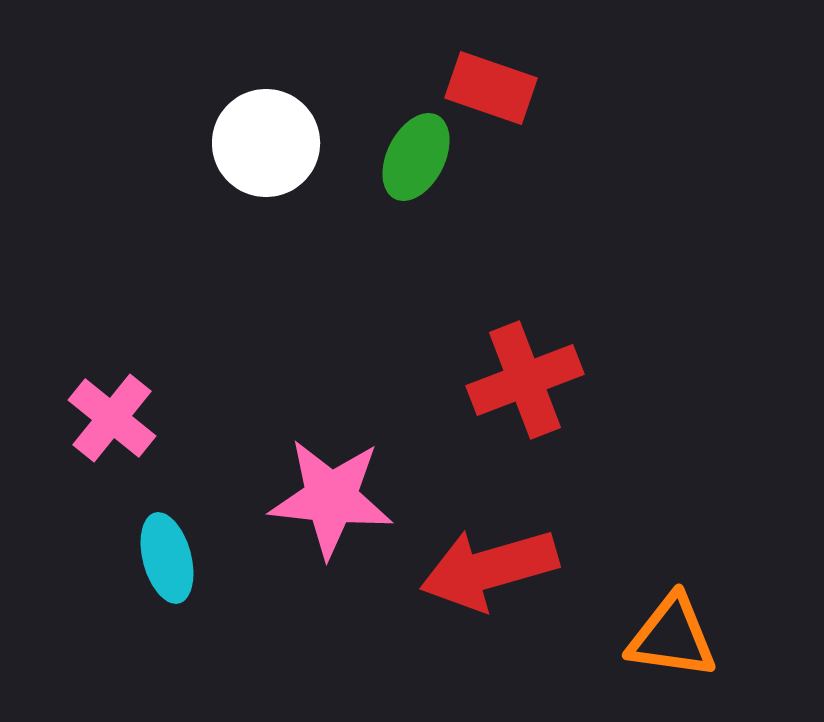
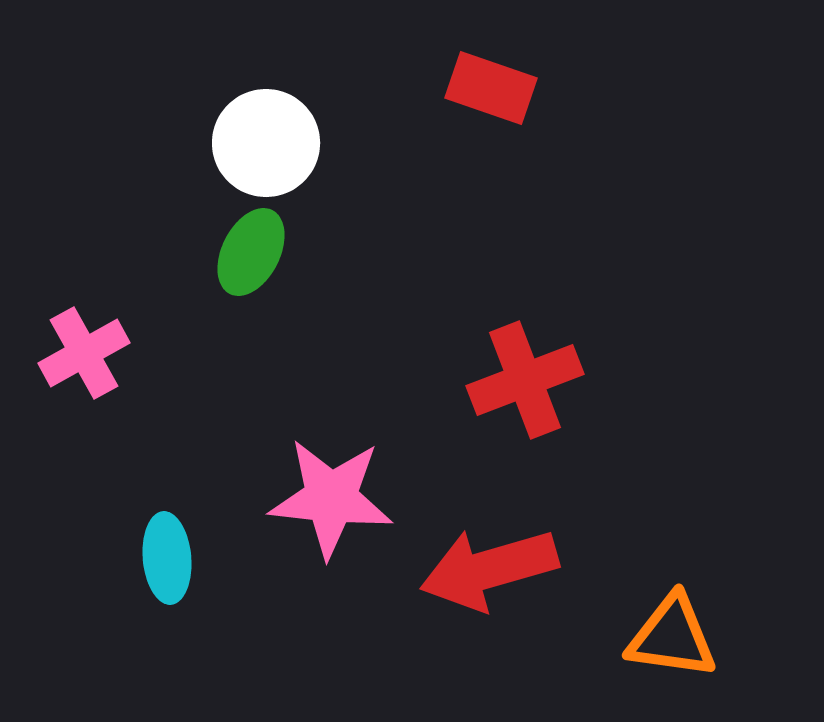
green ellipse: moved 165 px left, 95 px down
pink cross: moved 28 px left, 65 px up; rotated 22 degrees clockwise
cyan ellipse: rotated 10 degrees clockwise
